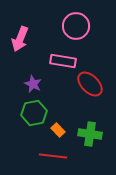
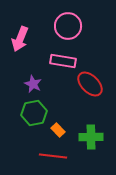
pink circle: moved 8 px left
green cross: moved 1 px right, 3 px down; rotated 10 degrees counterclockwise
